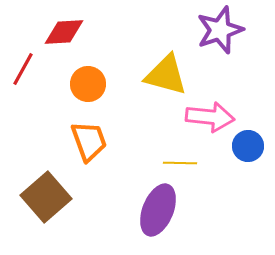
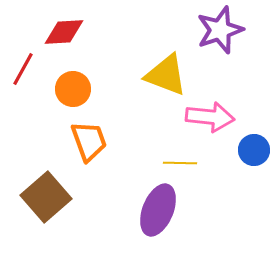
yellow triangle: rotated 6 degrees clockwise
orange circle: moved 15 px left, 5 px down
blue circle: moved 6 px right, 4 px down
